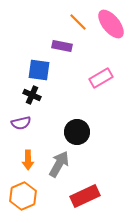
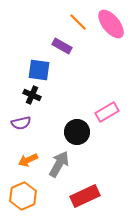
purple rectangle: rotated 18 degrees clockwise
pink rectangle: moved 6 px right, 34 px down
orange arrow: rotated 66 degrees clockwise
